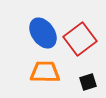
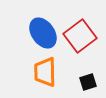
red square: moved 3 px up
orange trapezoid: rotated 92 degrees counterclockwise
